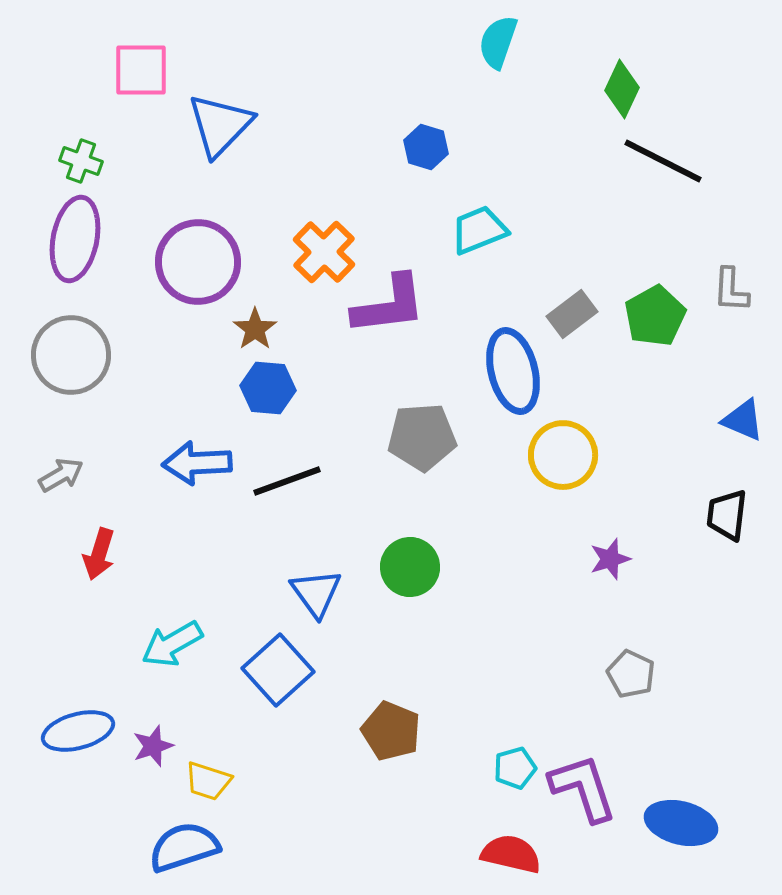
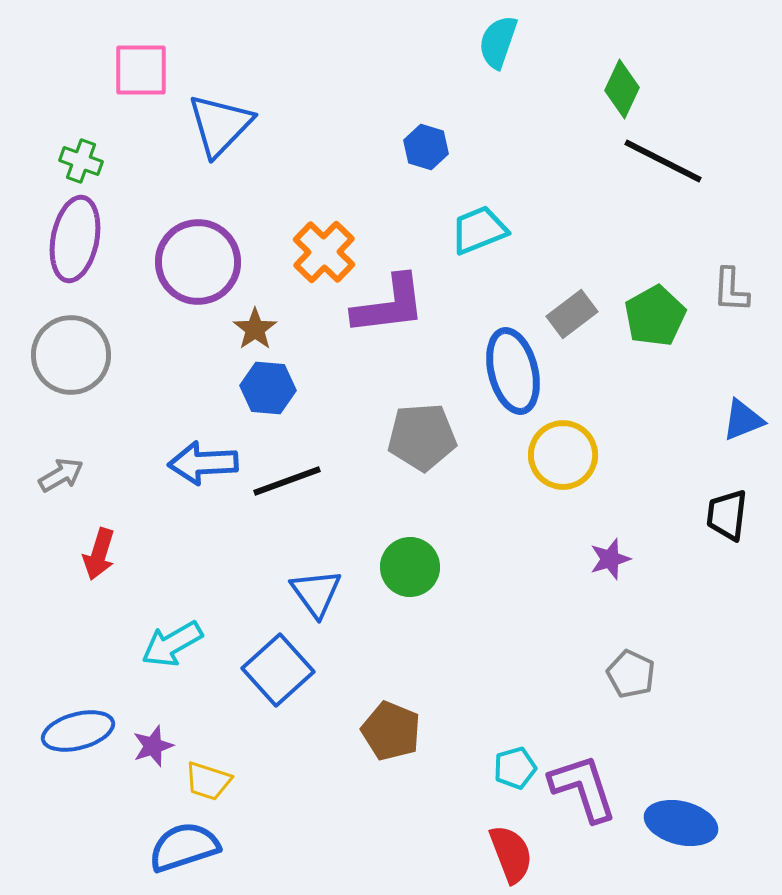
blue triangle at (743, 420): rotated 45 degrees counterclockwise
blue arrow at (197, 463): moved 6 px right
red semicircle at (511, 854): rotated 56 degrees clockwise
